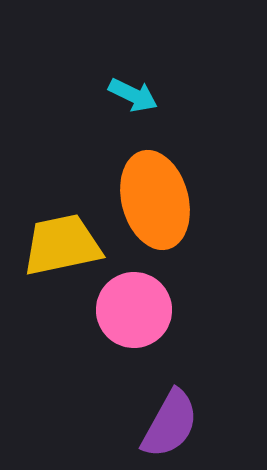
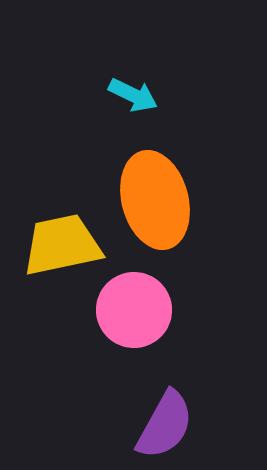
purple semicircle: moved 5 px left, 1 px down
